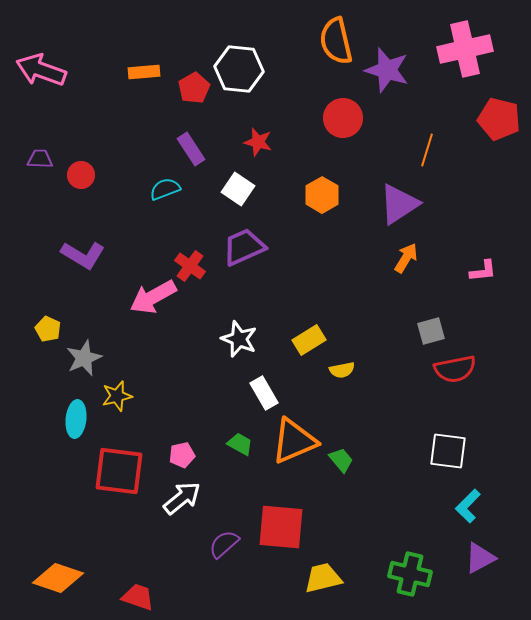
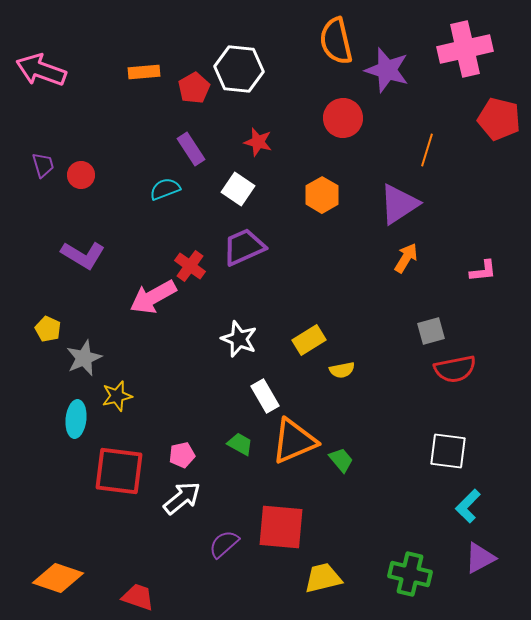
purple trapezoid at (40, 159): moved 3 px right, 6 px down; rotated 72 degrees clockwise
white rectangle at (264, 393): moved 1 px right, 3 px down
